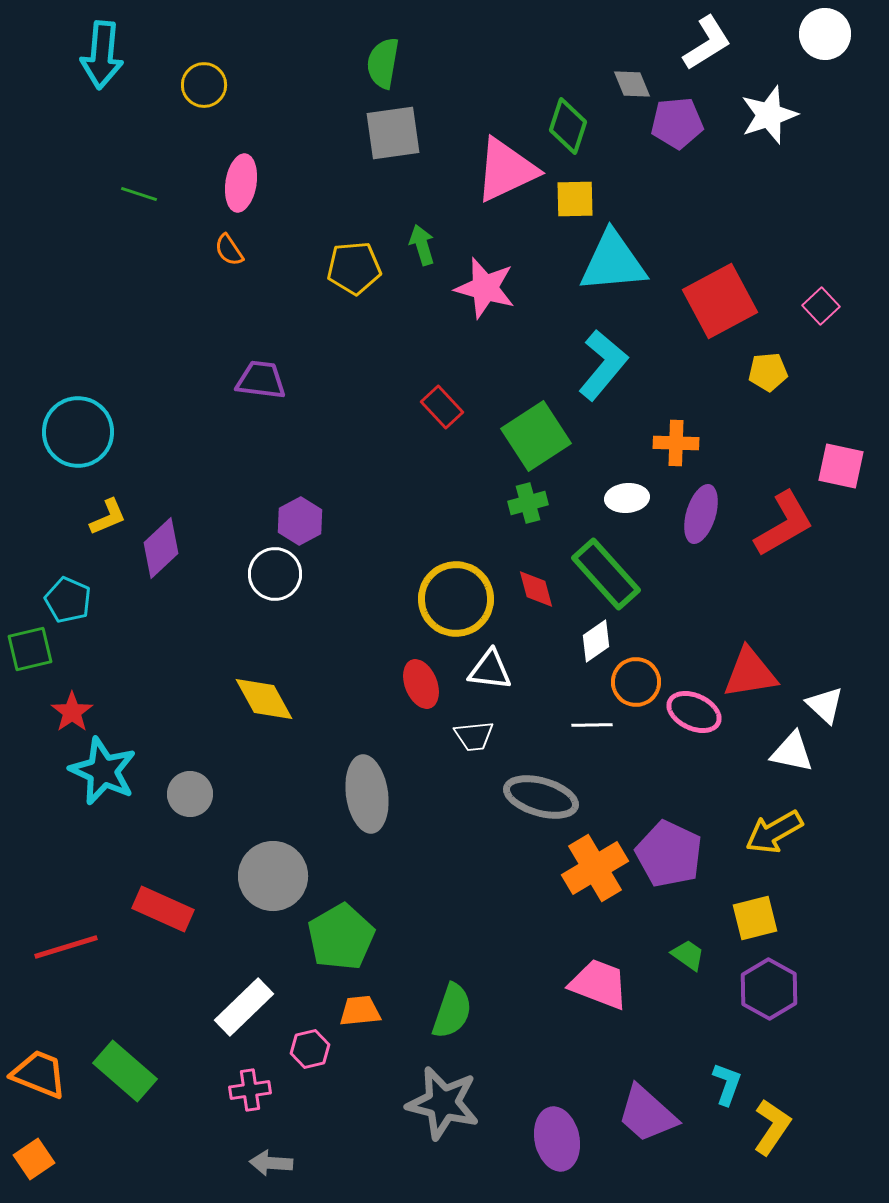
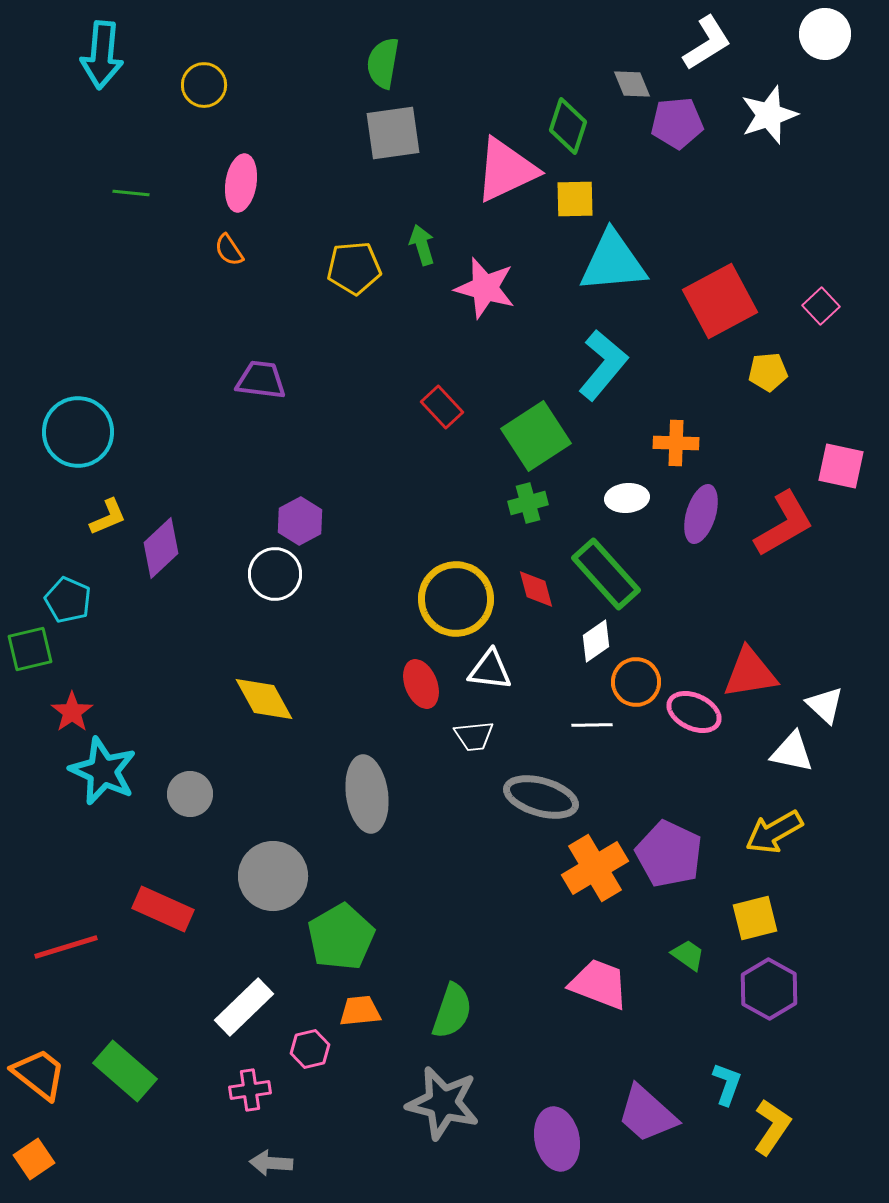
green line at (139, 194): moved 8 px left, 1 px up; rotated 12 degrees counterclockwise
orange trapezoid at (39, 1074): rotated 16 degrees clockwise
